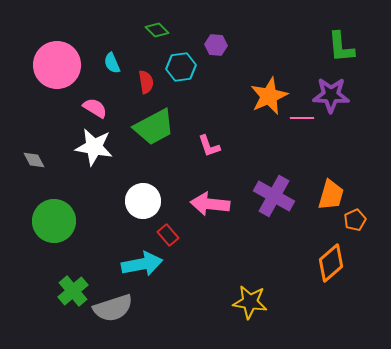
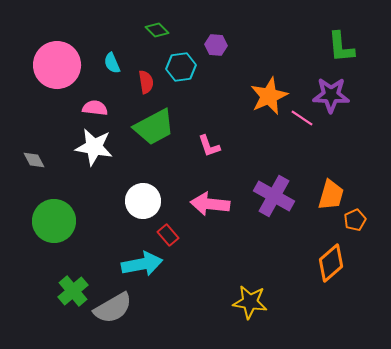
pink semicircle: rotated 25 degrees counterclockwise
pink line: rotated 35 degrees clockwise
gray semicircle: rotated 12 degrees counterclockwise
